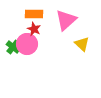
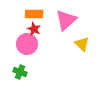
green cross: moved 7 px right, 25 px down; rotated 16 degrees counterclockwise
